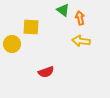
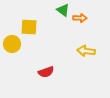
orange arrow: rotated 104 degrees clockwise
yellow square: moved 2 px left
yellow arrow: moved 5 px right, 10 px down
